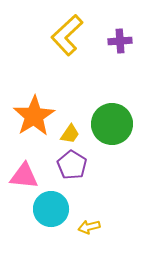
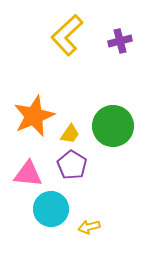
purple cross: rotated 10 degrees counterclockwise
orange star: rotated 9 degrees clockwise
green circle: moved 1 px right, 2 px down
pink triangle: moved 4 px right, 2 px up
